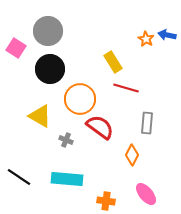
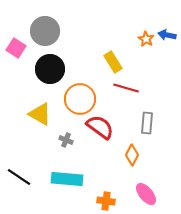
gray circle: moved 3 px left
yellow triangle: moved 2 px up
